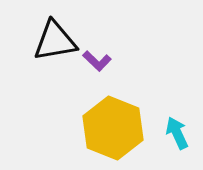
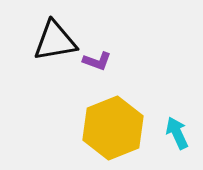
purple L-shape: rotated 24 degrees counterclockwise
yellow hexagon: rotated 16 degrees clockwise
